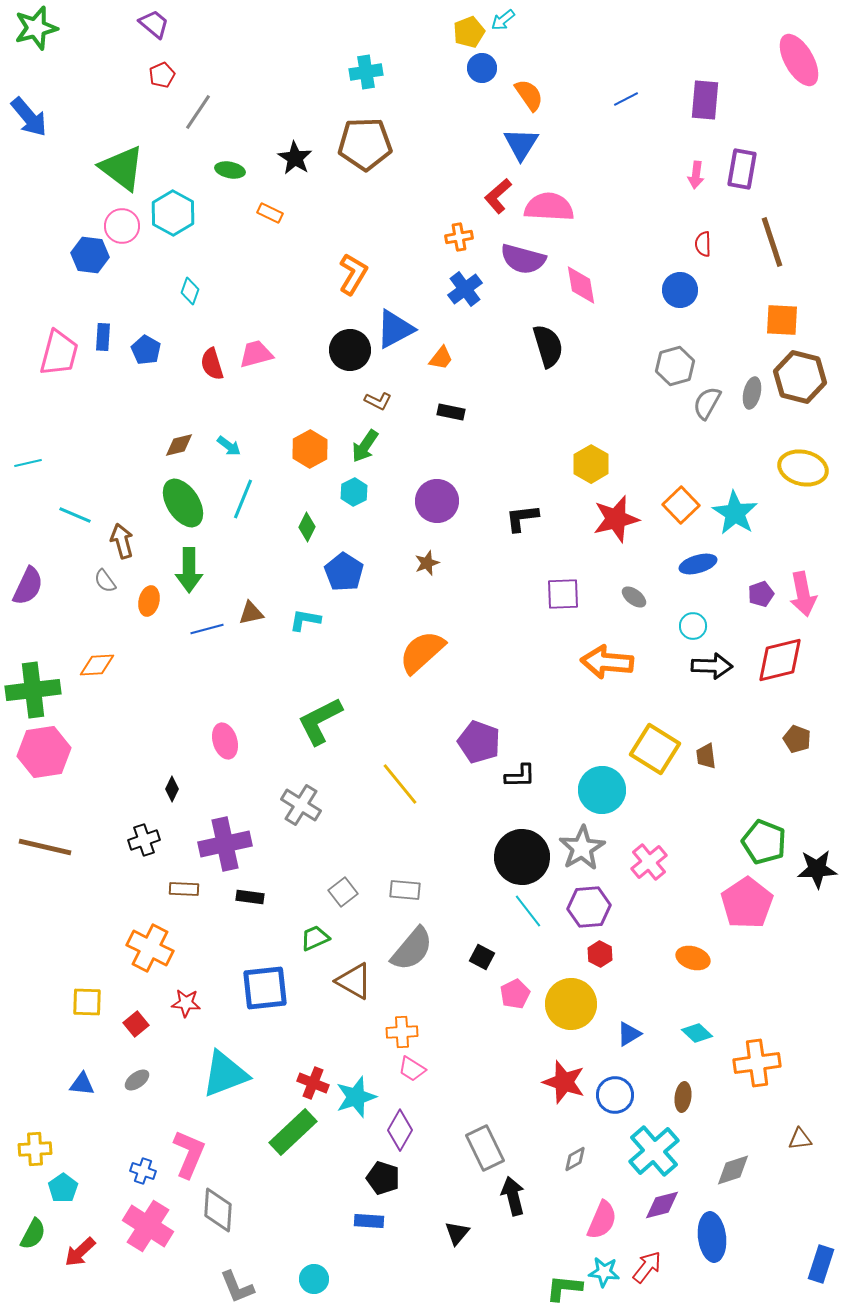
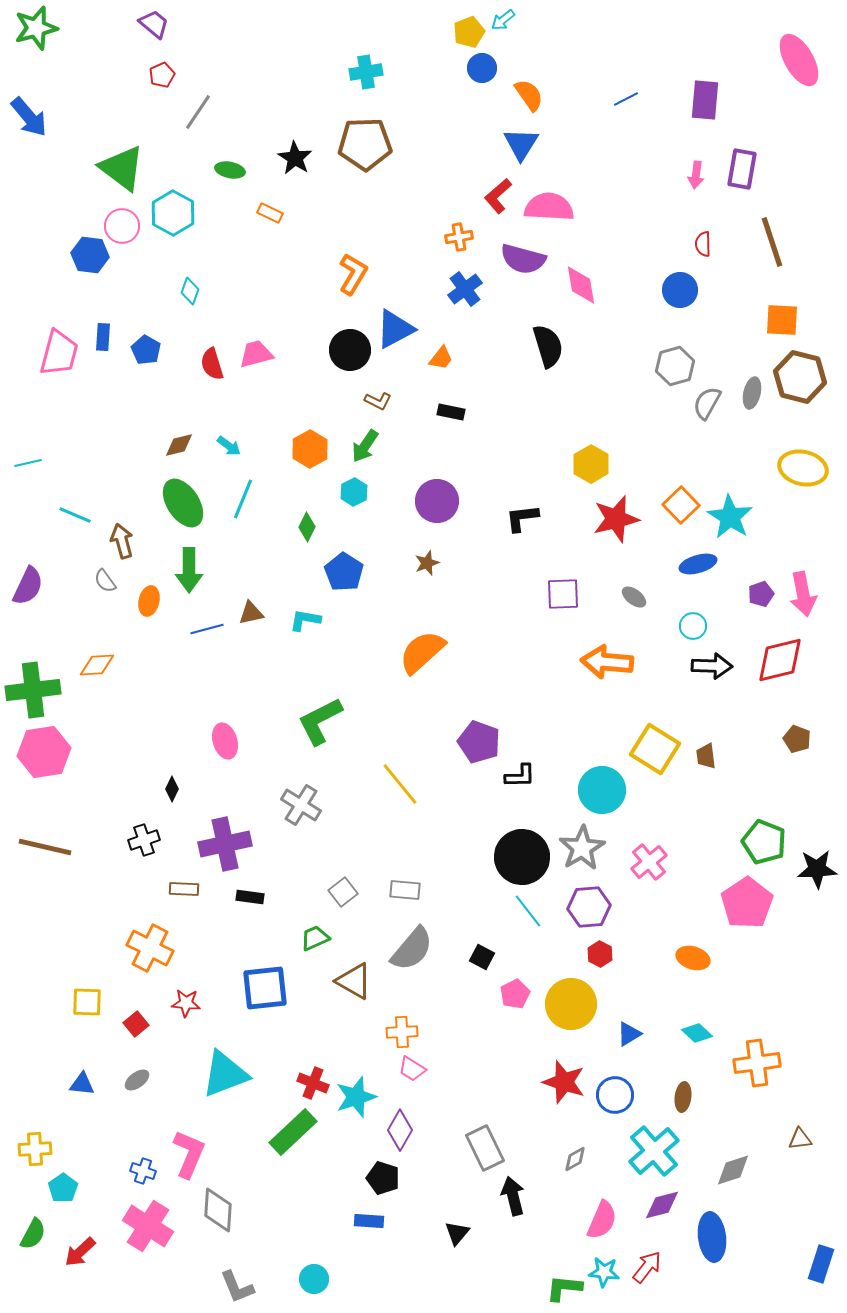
cyan star at (735, 513): moved 5 px left, 4 px down
